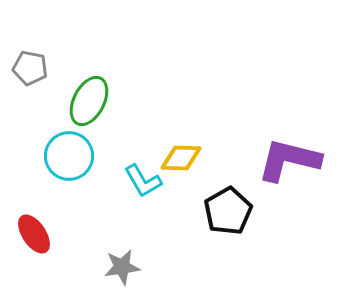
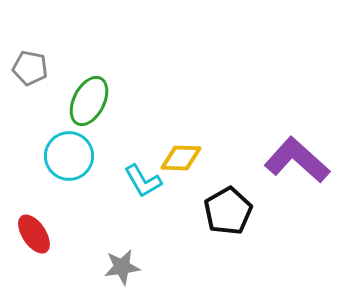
purple L-shape: moved 8 px right; rotated 28 degrees clockwise
